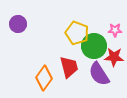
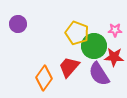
red trapezoid: rotated 125 degrees counterclockwise
